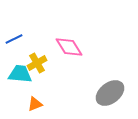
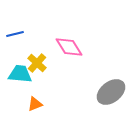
blue line: moved 1 px right, 5 px up; rotated 12 degrees clockwise
yellow cross: rotated 18 degrees counterclockwise
gray ellipse: moved 1 px right, 1 px up
